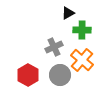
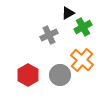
green cross: moved 1 px right, 3 px up; rotated 30 degrees counterclockwise
gray cross: moved 5 px left, 12 px up
